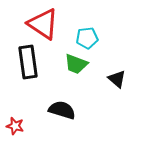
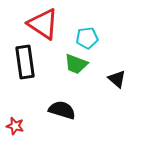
black rectangle: moved 3 px left
